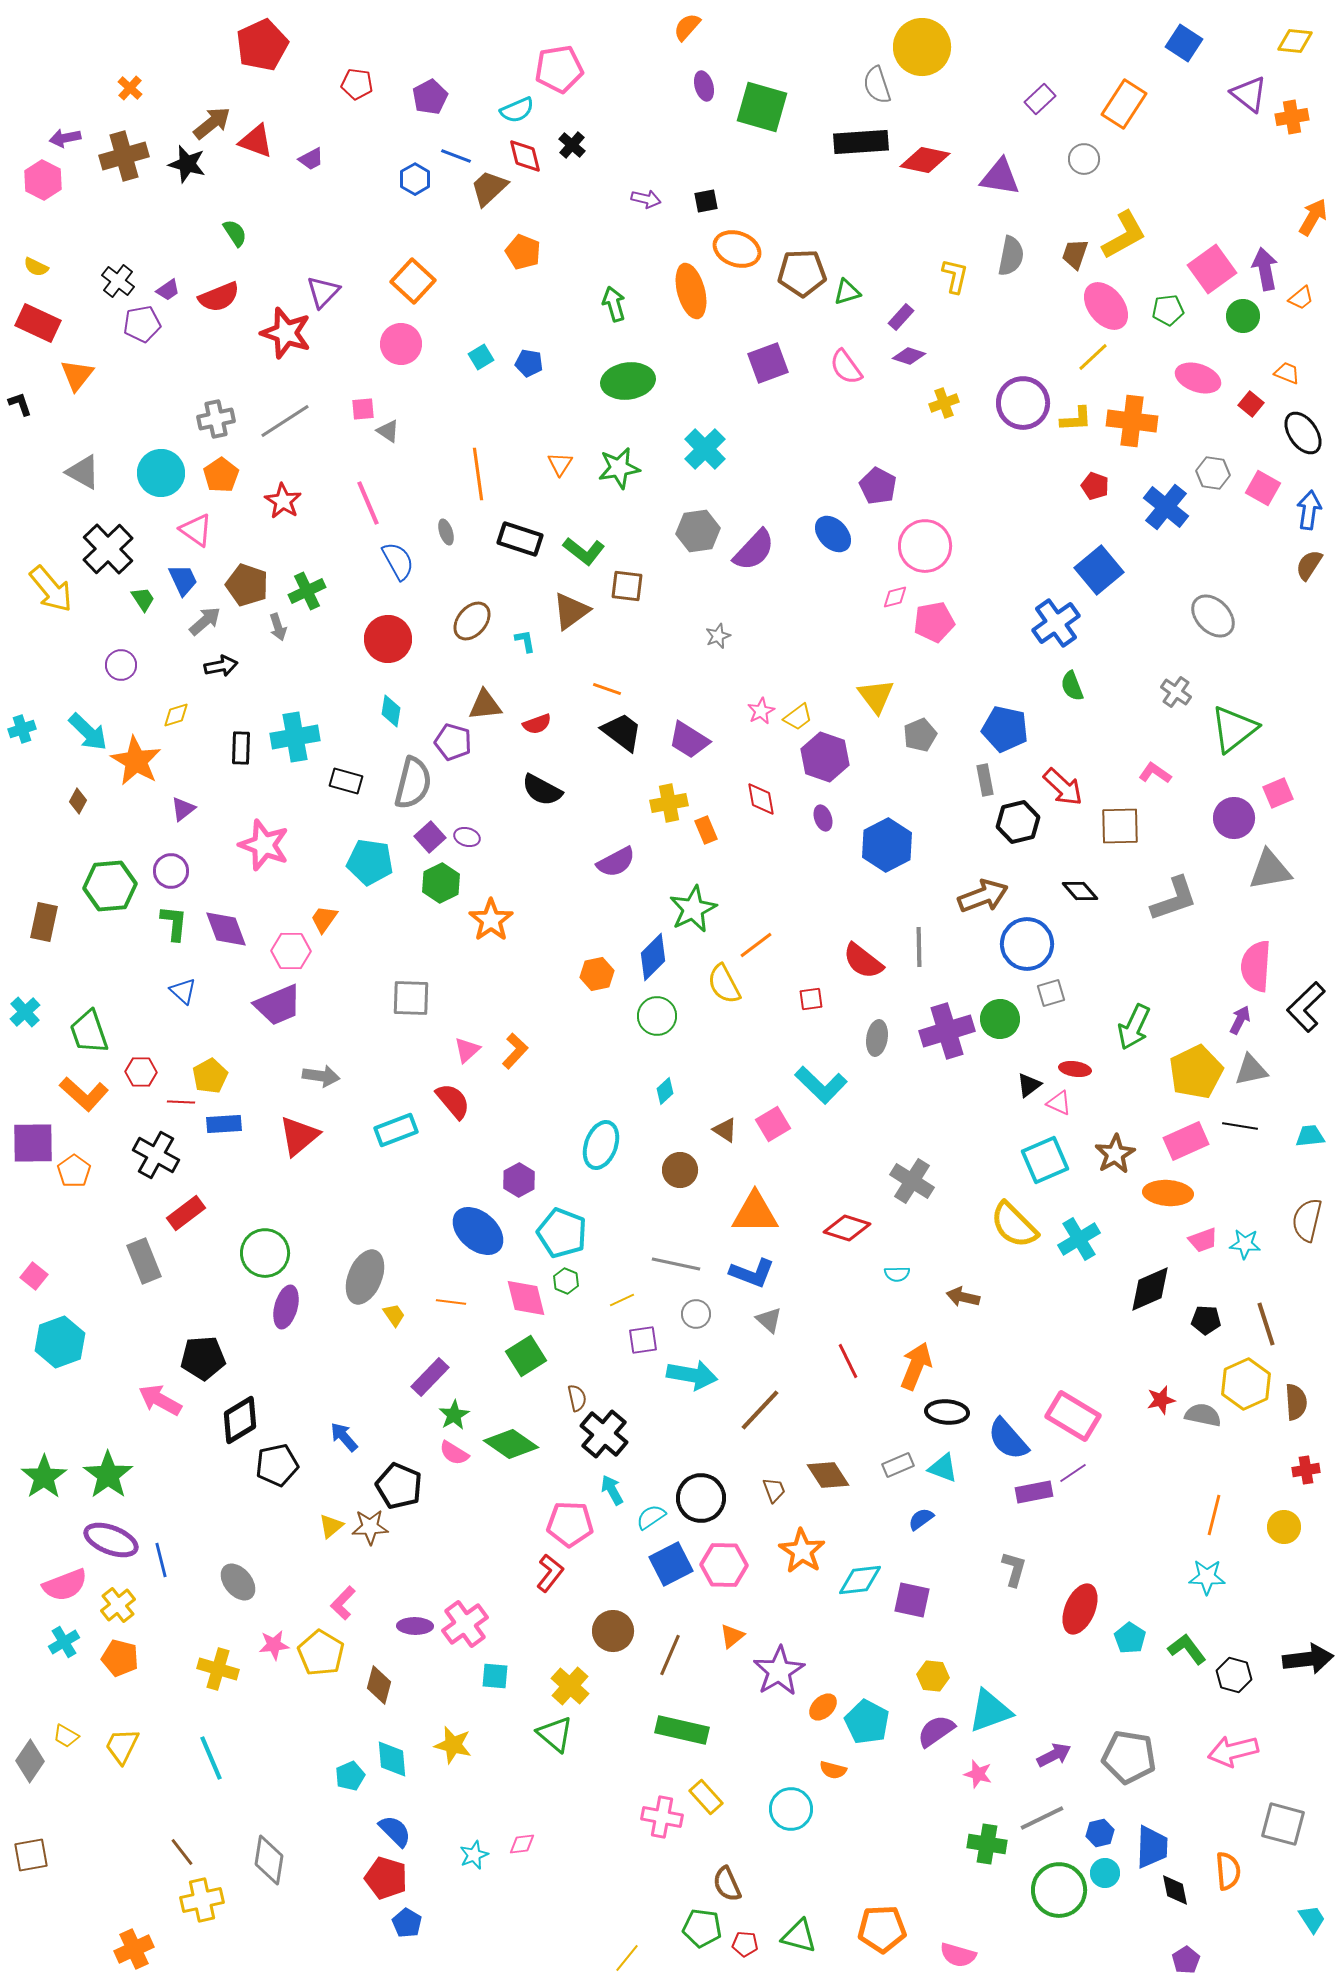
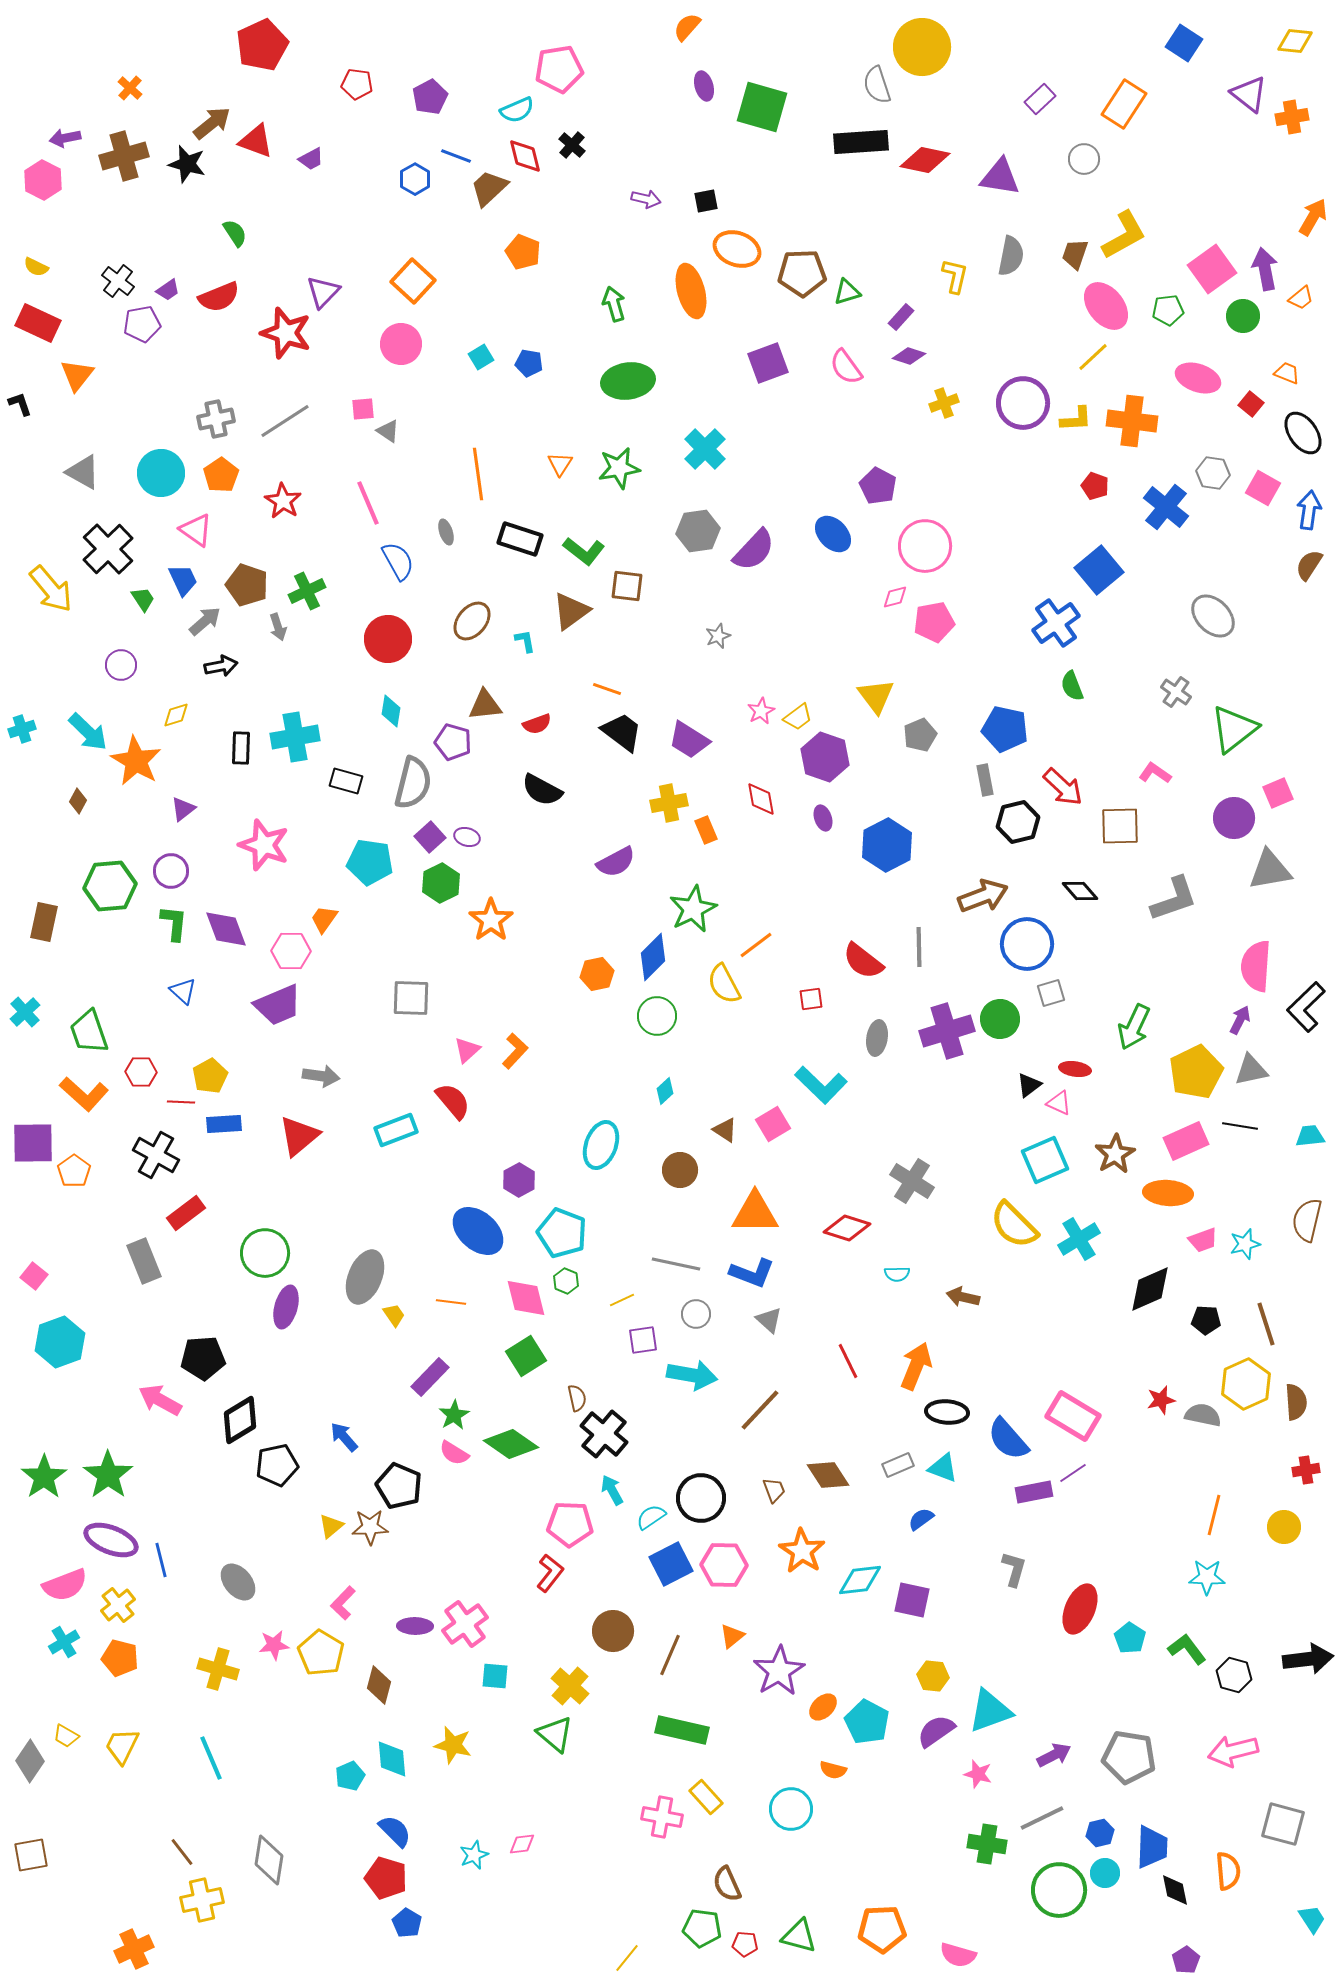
cyan star at (1245, 1244): rotated 20 degrees counterclockwise
